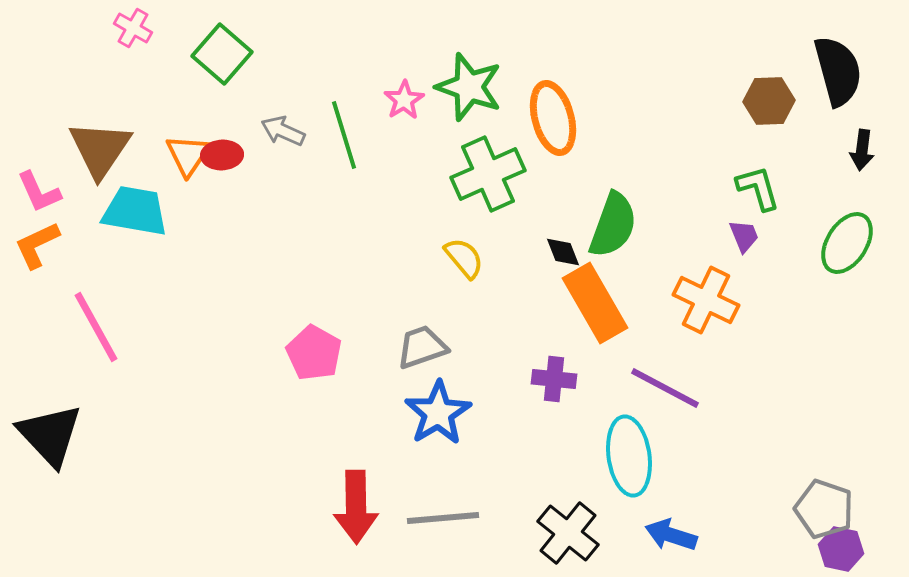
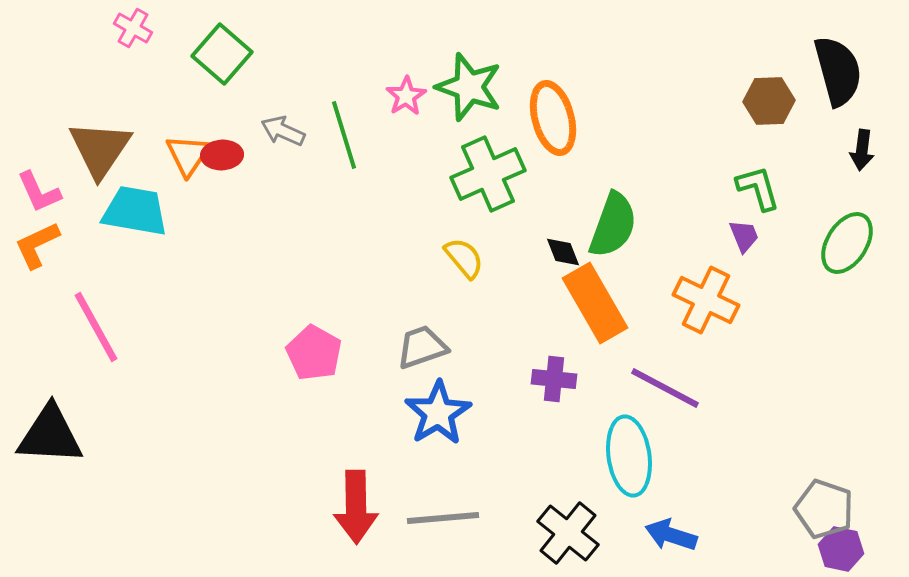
pink star: moved 2 px right, 4 px up
black triangle: rotated 44 degrees counterclockwise
